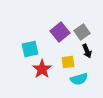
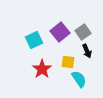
gray square: moved 1 px right
cyan square: moved 4 px right, 9 px up; rotated 12 degrees counterclockwise
yellow square: rotated 16 degrees clockwise
cyan semicircle: rotated 108 degrees counterclockwise
